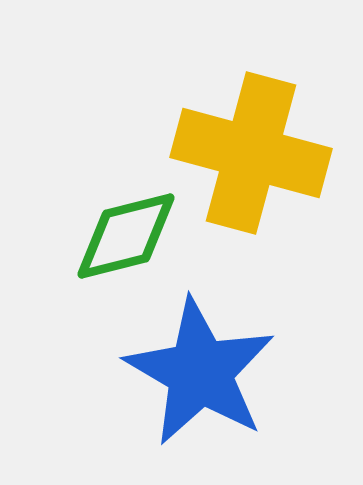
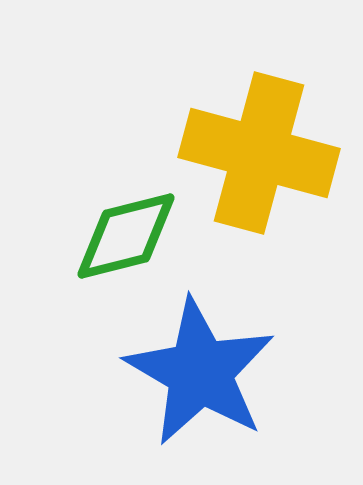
yellow cross: moved 8 px right
